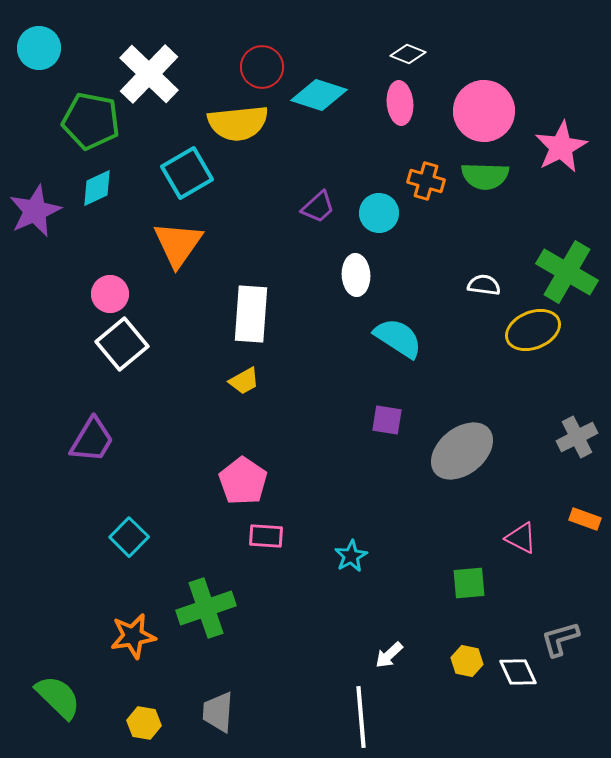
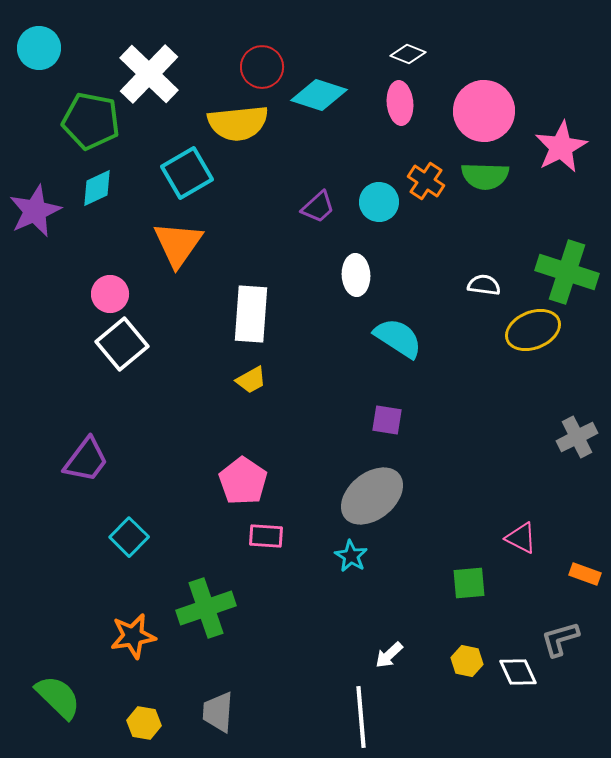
orange cross at (426, 181): rotated 18 degrees clockwise
cyan circle at (379, 213): moved 11 px up
green cross at (567, 272): rotated 12 degrees counterclockwise
yellow trapezoid at (244, 381): moved 7 px right, 1 px up
purple trapezoid at (92, 440): moved 6 px left, 20 px down; rotated 6 degrees clockwise
gray ellipse at (462, 451): moved 90 px left, 45 px down
orange rectangle at (585, 519): moved 55 px down
cyan star at (351, 556): rotated 12 degrees counterclockwise
